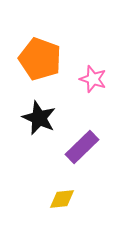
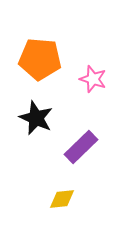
orange pentagon: rotated 15 degrees counterclockwise
black star: moved 3 px left
purple rectangle: moved 1 px left
